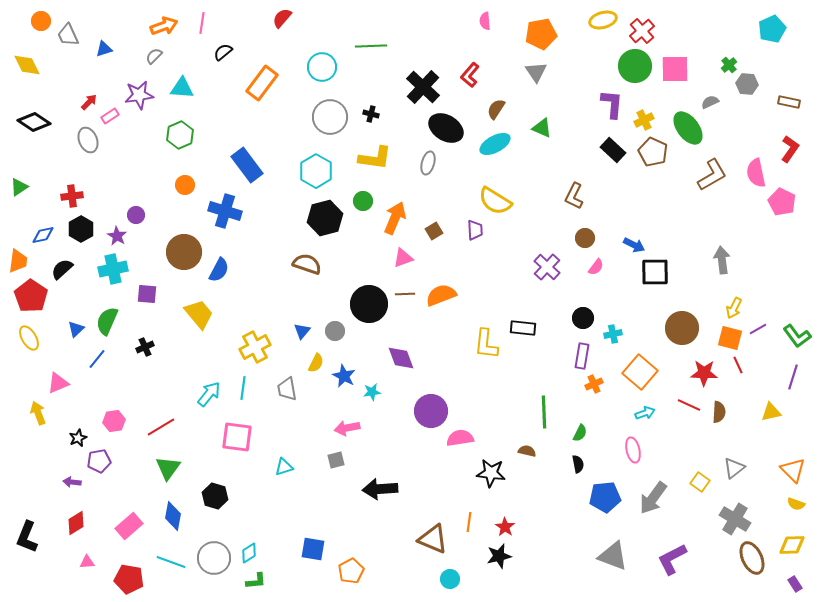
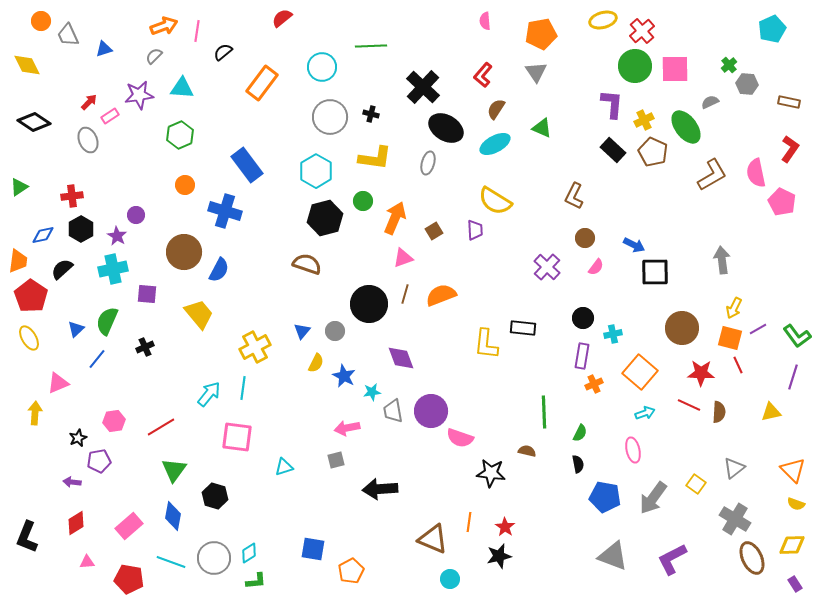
red semicircle at (282, 18): rotated 10 degrees clockwise
pink line at (202, 23): moved 5 px left, 8 px down
red L-shape at (470, 75): moved 13 px right
green ellipse at (688, 128): moved 2 px left, 1 px up
brown line at (405, 294): rotated 72 degrees counterclockwise
red star at (704, 373): moved 3 px left
gray trapezoid at (287, 389): moved 106 px right, 22 px down
yellow arrow at (38, 413): moved 3 px left; rotated 25 degrees clockwise
pink semicircle at (460, 438): rotated 152 degrees counterclockwise
green triangle at (168, 468): moved 6 px right, 2 px down
yellow square at (700, 482): moved 4 px left, 2 px down
blue pentagon at (605, 497): rotated 16 degrees clockwise
